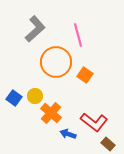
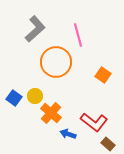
orange square: moved 18 px right
